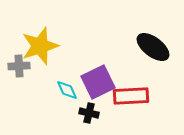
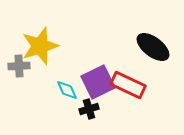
red rectangle: moved 3 px left, 11 px up; rotated 28 degrees clockwise
black cross: moved 4 px up; rotated 30 degrees counterclockwise
